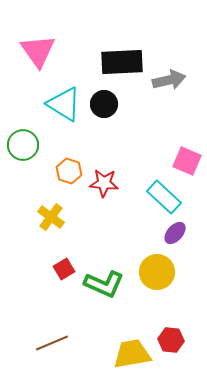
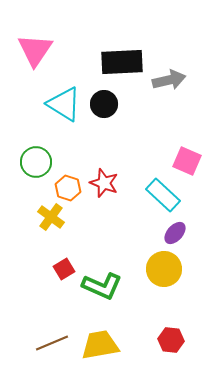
pink triangle: moved 3 px left, 1 px up; rotated 9 degrees clockwise
green circle: moved 13 px right, 17 px down
orange hexagon: moved 1 px left, 17 px down
red star: rotated 16 degrees clockwise
cyan rectangle: moved 1 px left, 2 px up
yellow circle: moved 7 px right, 3 px up
green L-shape: moved 2 px left, 2 px down
yellow trapezoid: moved 32 px left, 9 px up
